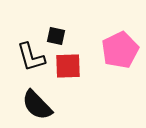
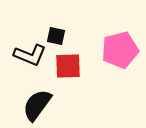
pink pentagon: rotated 12 degrees clockwise
black L-shape: moved 1 px left, 2 px up; rotated 52 degrees counterclockwise
black semicircle: rotated 80 degrees clockwise
